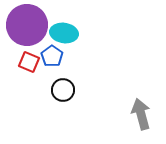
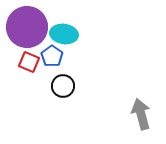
purple circle: moved 2 px down
cyan ellipse: moved 1 px down
black circle: moved 4 px up
